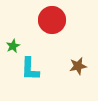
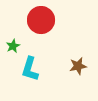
red circle: moved 11 px left
cyan L-shape: rotated 15 degrees clockwise
